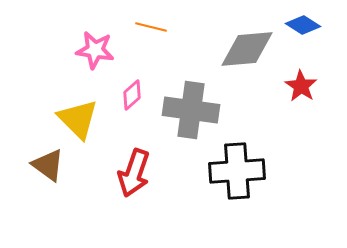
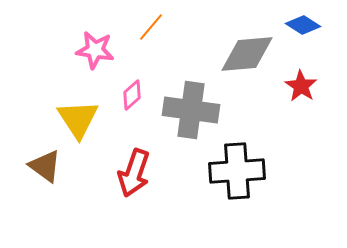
orange line: rotated 64 degrees counterclockwise
gray diamond: moved 5 px down
yellow triangle: rotated 12 degrees clockwise
brown triangle: moved 3 px left, 1 px down
